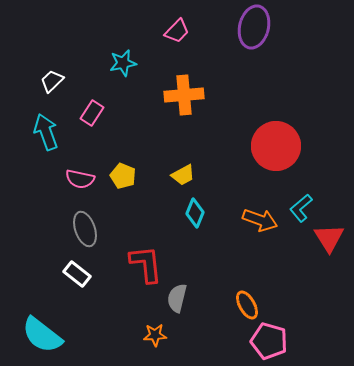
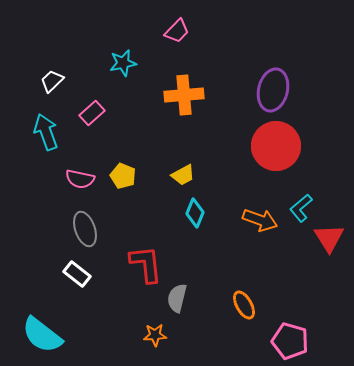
purple ellipse: moved 19 px right, 63 px down
pink rectangle: rotated 15 degrees clockwise
orange ellipse: moved 3 px left
pink pentagon: moved 21 px right
